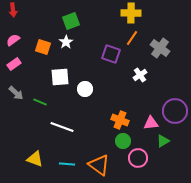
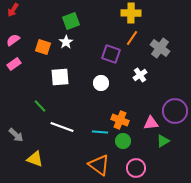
red arrow: rotated 40 degrees clockwise
white circle: moved 16 px right, 6 px up
gray arrow: moved 42 px down
green line: moved 4 px down; rotated 24 degrees clockwise
pink circle: moved 2 px left, 10 px down
cyan line: moved 33 px right, 32 px up
